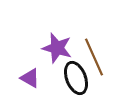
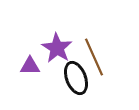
purple star: rotated 16 degrees clockwise
purple triangle: moved 12 px up; rotated 30 degrees counterclockwise
